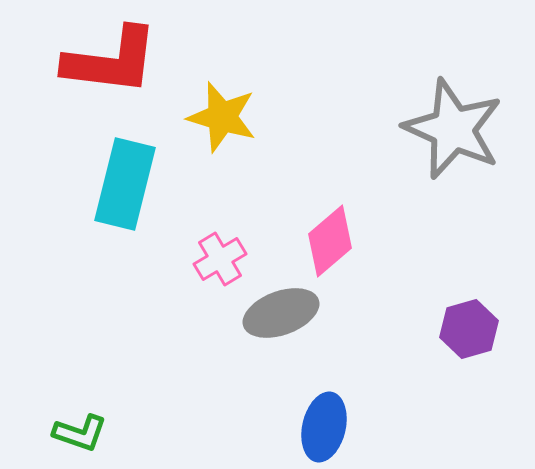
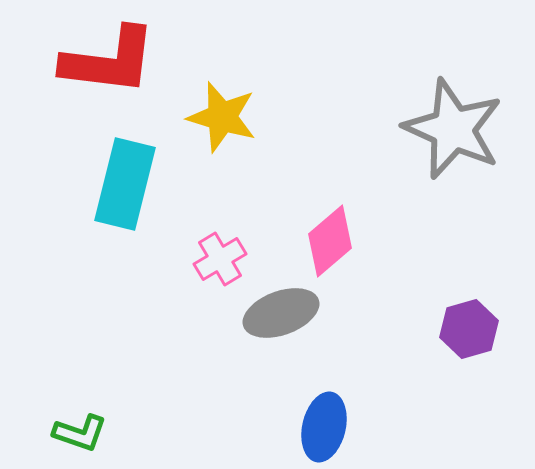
red L-shape: moved 2 px left
